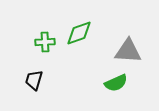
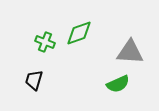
green cross: rotated 24 degrees clockwise
gray triangle: moved 2 px right, 1 px down
green semicircle: moved 2 px right, 1 px down
